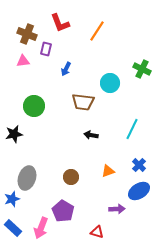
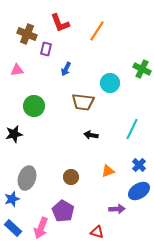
pink triangle: moved 6 px left, 9 px down
